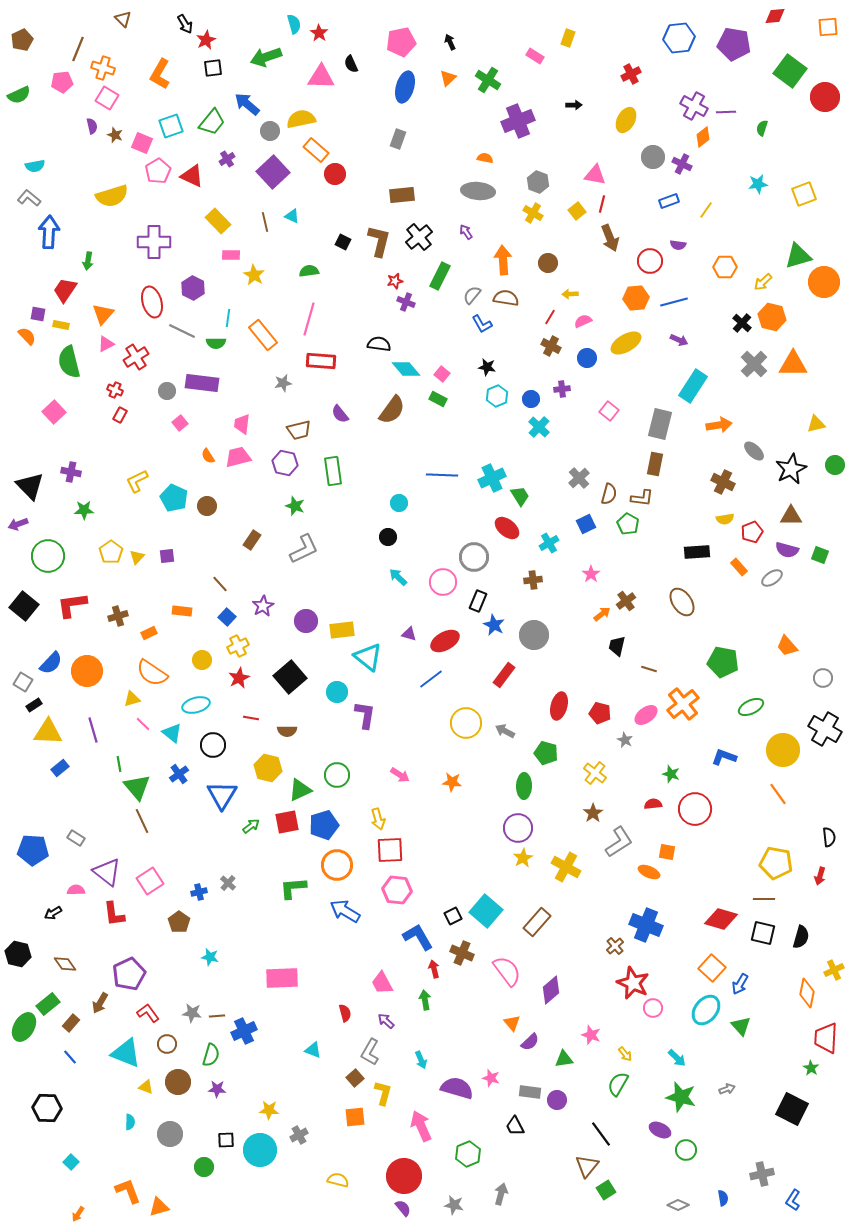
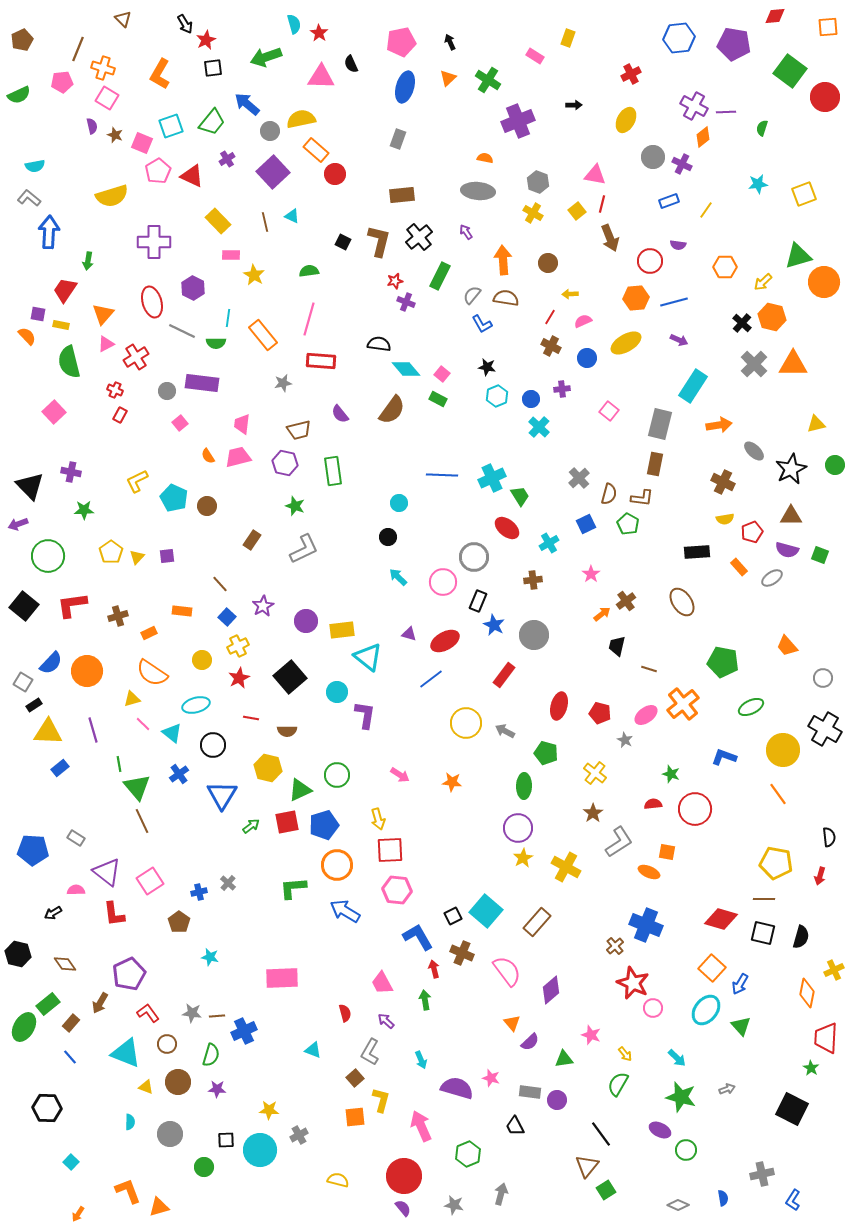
yellow L-shape at (383, 1093): moved 2 px left, 7 px down
